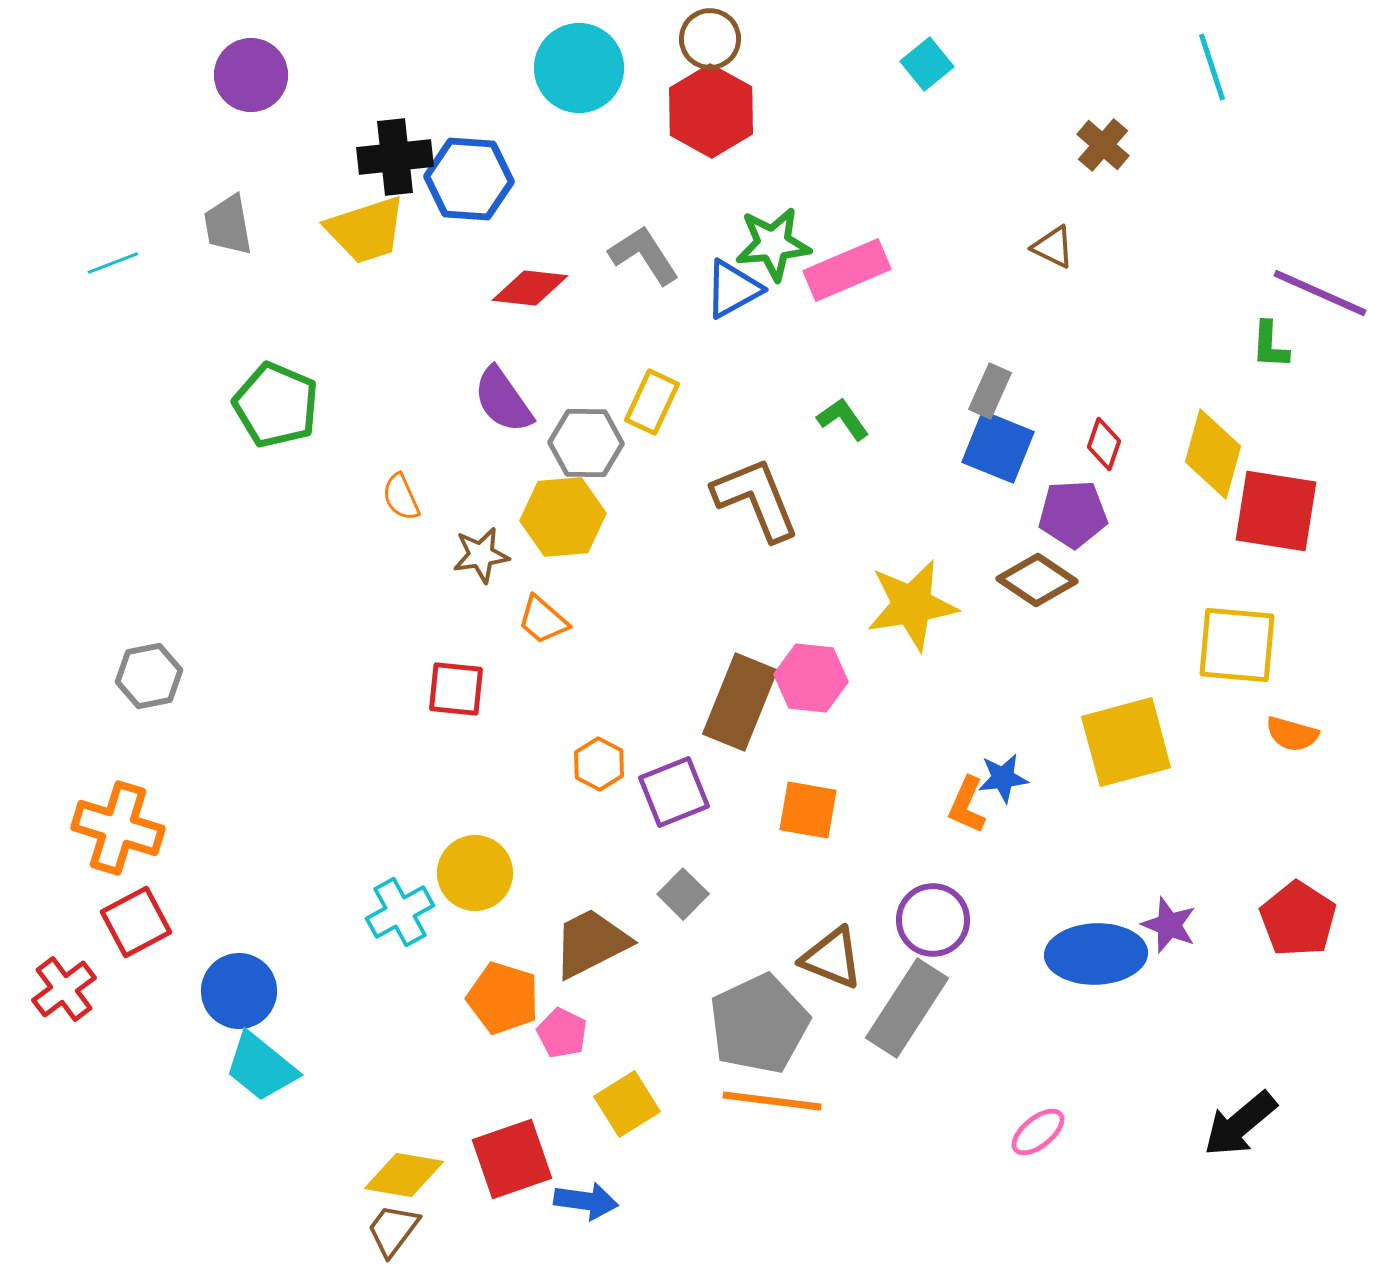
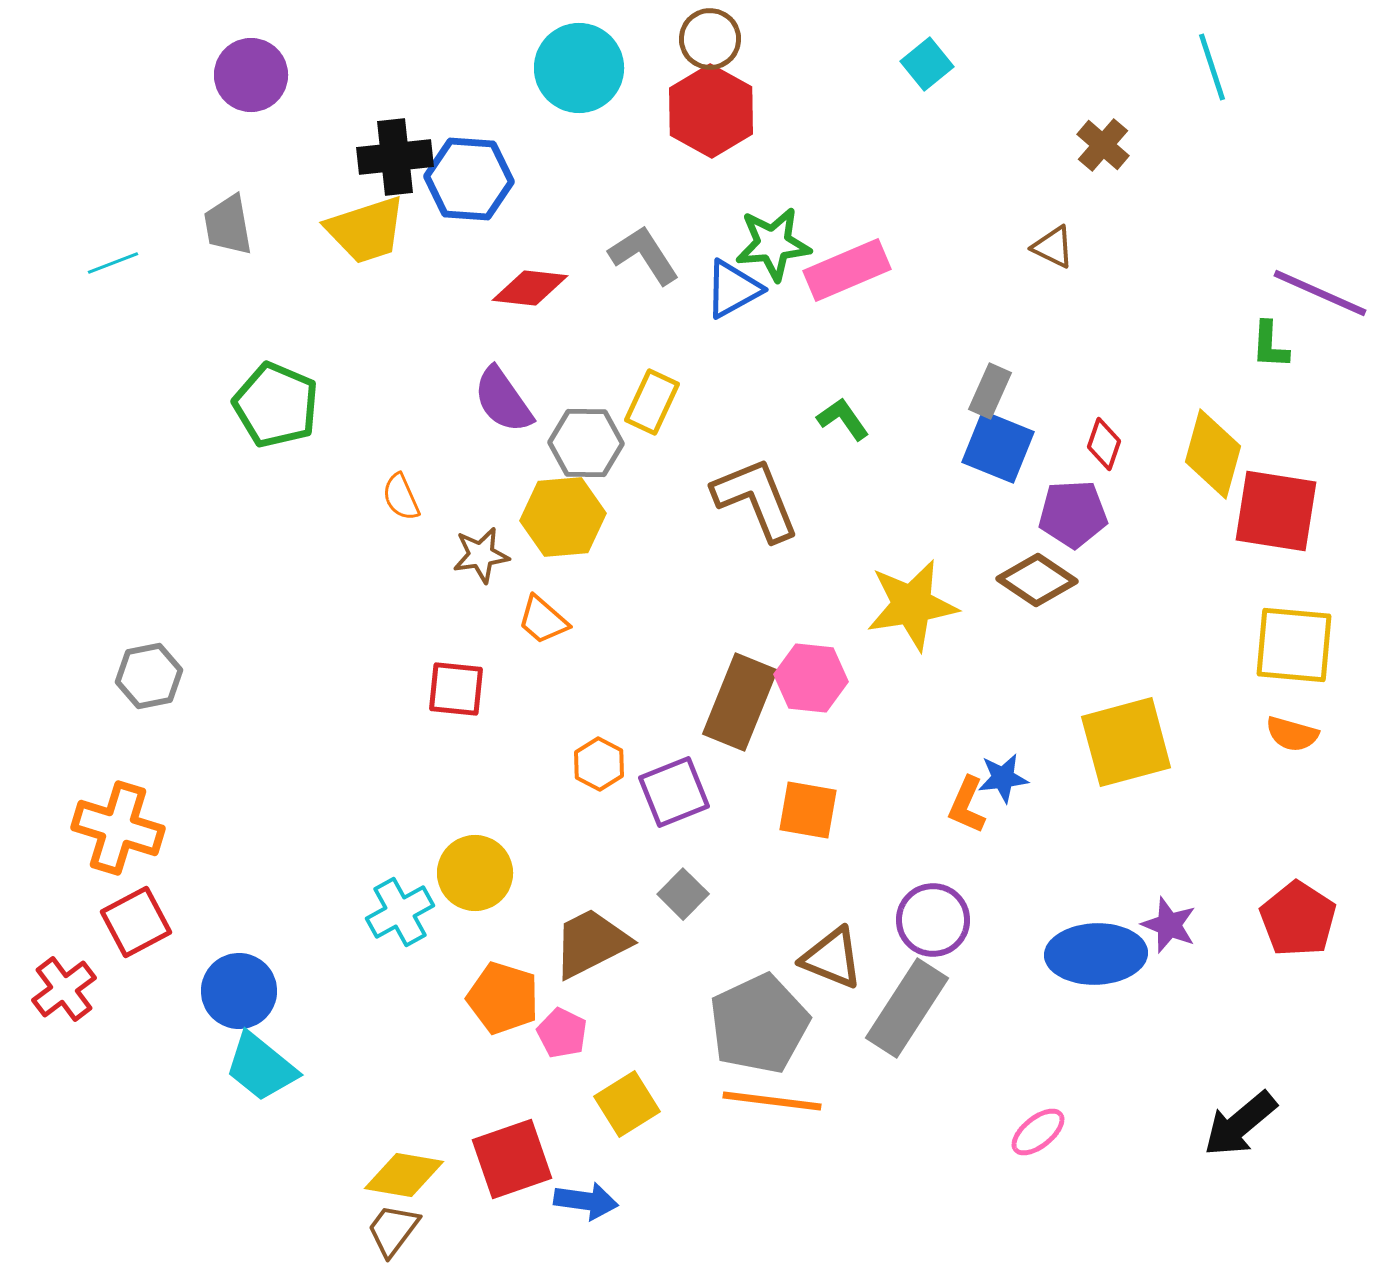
yellow square at (1237, 645): moved 57 px right
